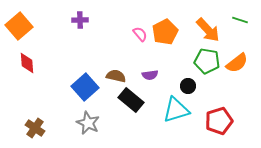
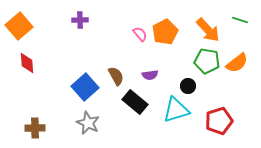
brown semicircle: rotated 48 degrees clockwise
black rectangle: moved 4 px right, 2 px down
brown cross: rotated 36 degrees counterclockwise
